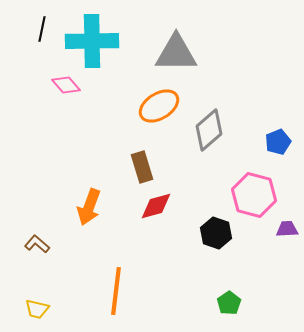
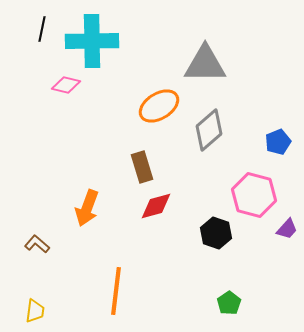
gray triangle: moved 29 px right, 11 px down
pink diamond: rotated 36 degrees counterclockwise
orange arrow: moved 2 px left, 1 px down
purple trapezoid: rotated 135 degrees clockwise
yellow trapezoid: moved 2 px left, 2 px down; rotated 95 degrees counterclockwise
